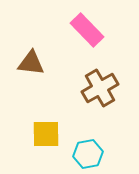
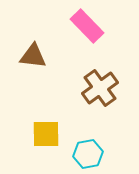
pink rectangle: moved 4 px up
brown triangle: moved 2 px right, 7 px up
brown cross: rotated 6 degrees counterclockwise
